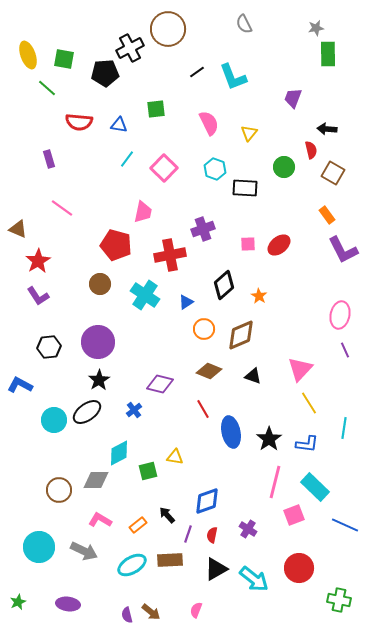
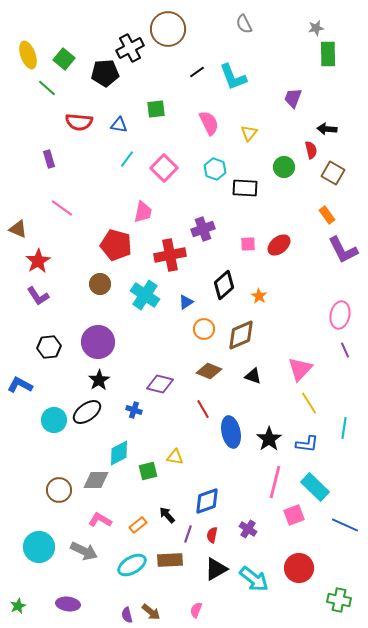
green square at (64, 59): rotated 30 degrees clockwise
blue cross at (134, 410): rotated 35 degrees counterclockwise
green star at (18, 602): moved 4 px down
